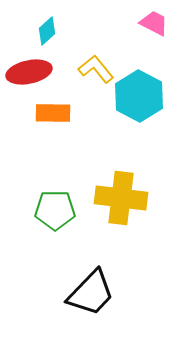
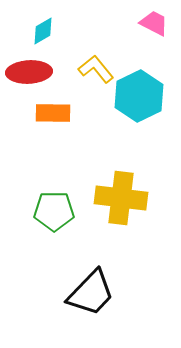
cyan diamond: moved 4 px left; rotated 12 degrees clockwise
red ellipse: rotated 9 degrees clockwise
cyan hexagon: rotated 6 degrees clockwise
green pentagon: moved 1 px left, 1 px down
